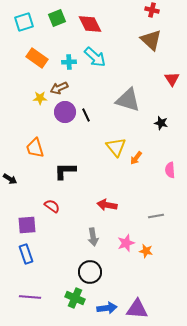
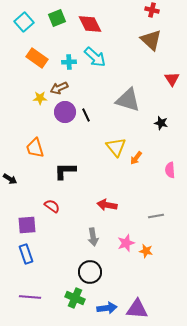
cyan square: rotated 24 degrees counterclockwise
